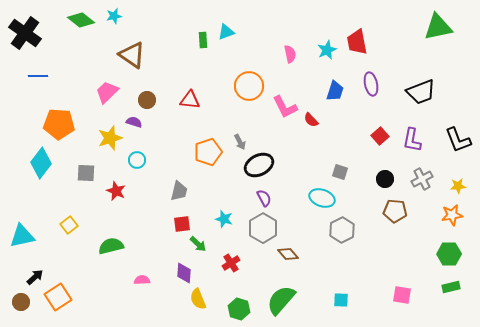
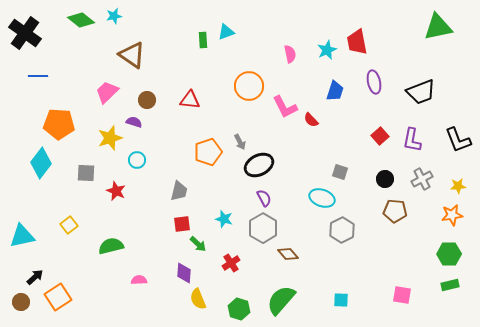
purple ellipse at (371, 84): moved 3 px right, 2 px up
pink semicircle at (142, 280): moved 3 px left
green rectangle at (451, 287): moved 1 px left, 2 px up
